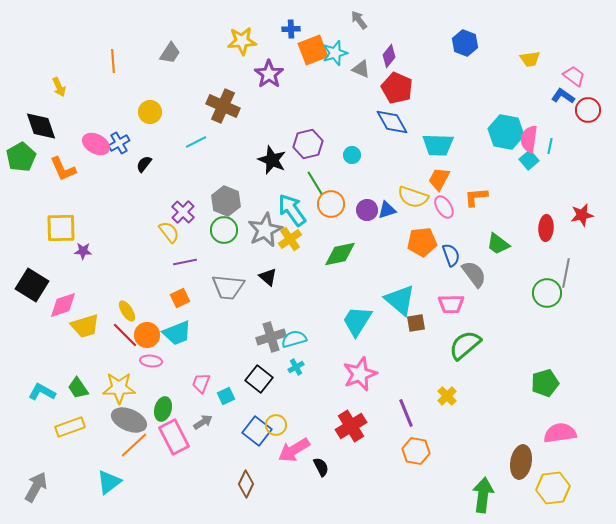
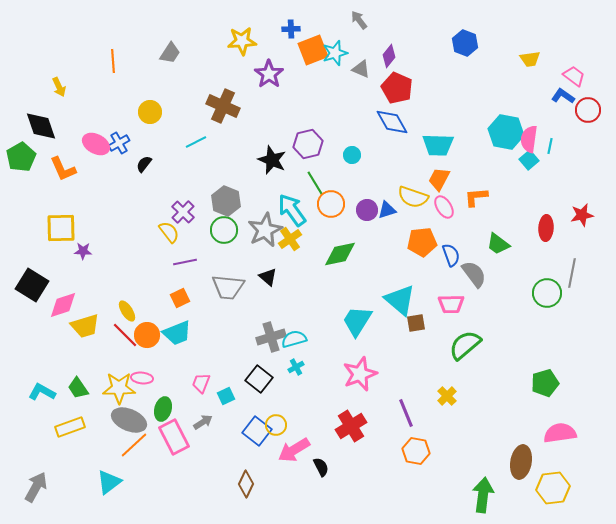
gray line at (566, 273): moved 6 px right
pink ellipse at (151, 361): moved 9 px left, 17 px down
